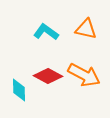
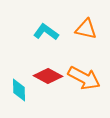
orange arrow: moved 3 px down
